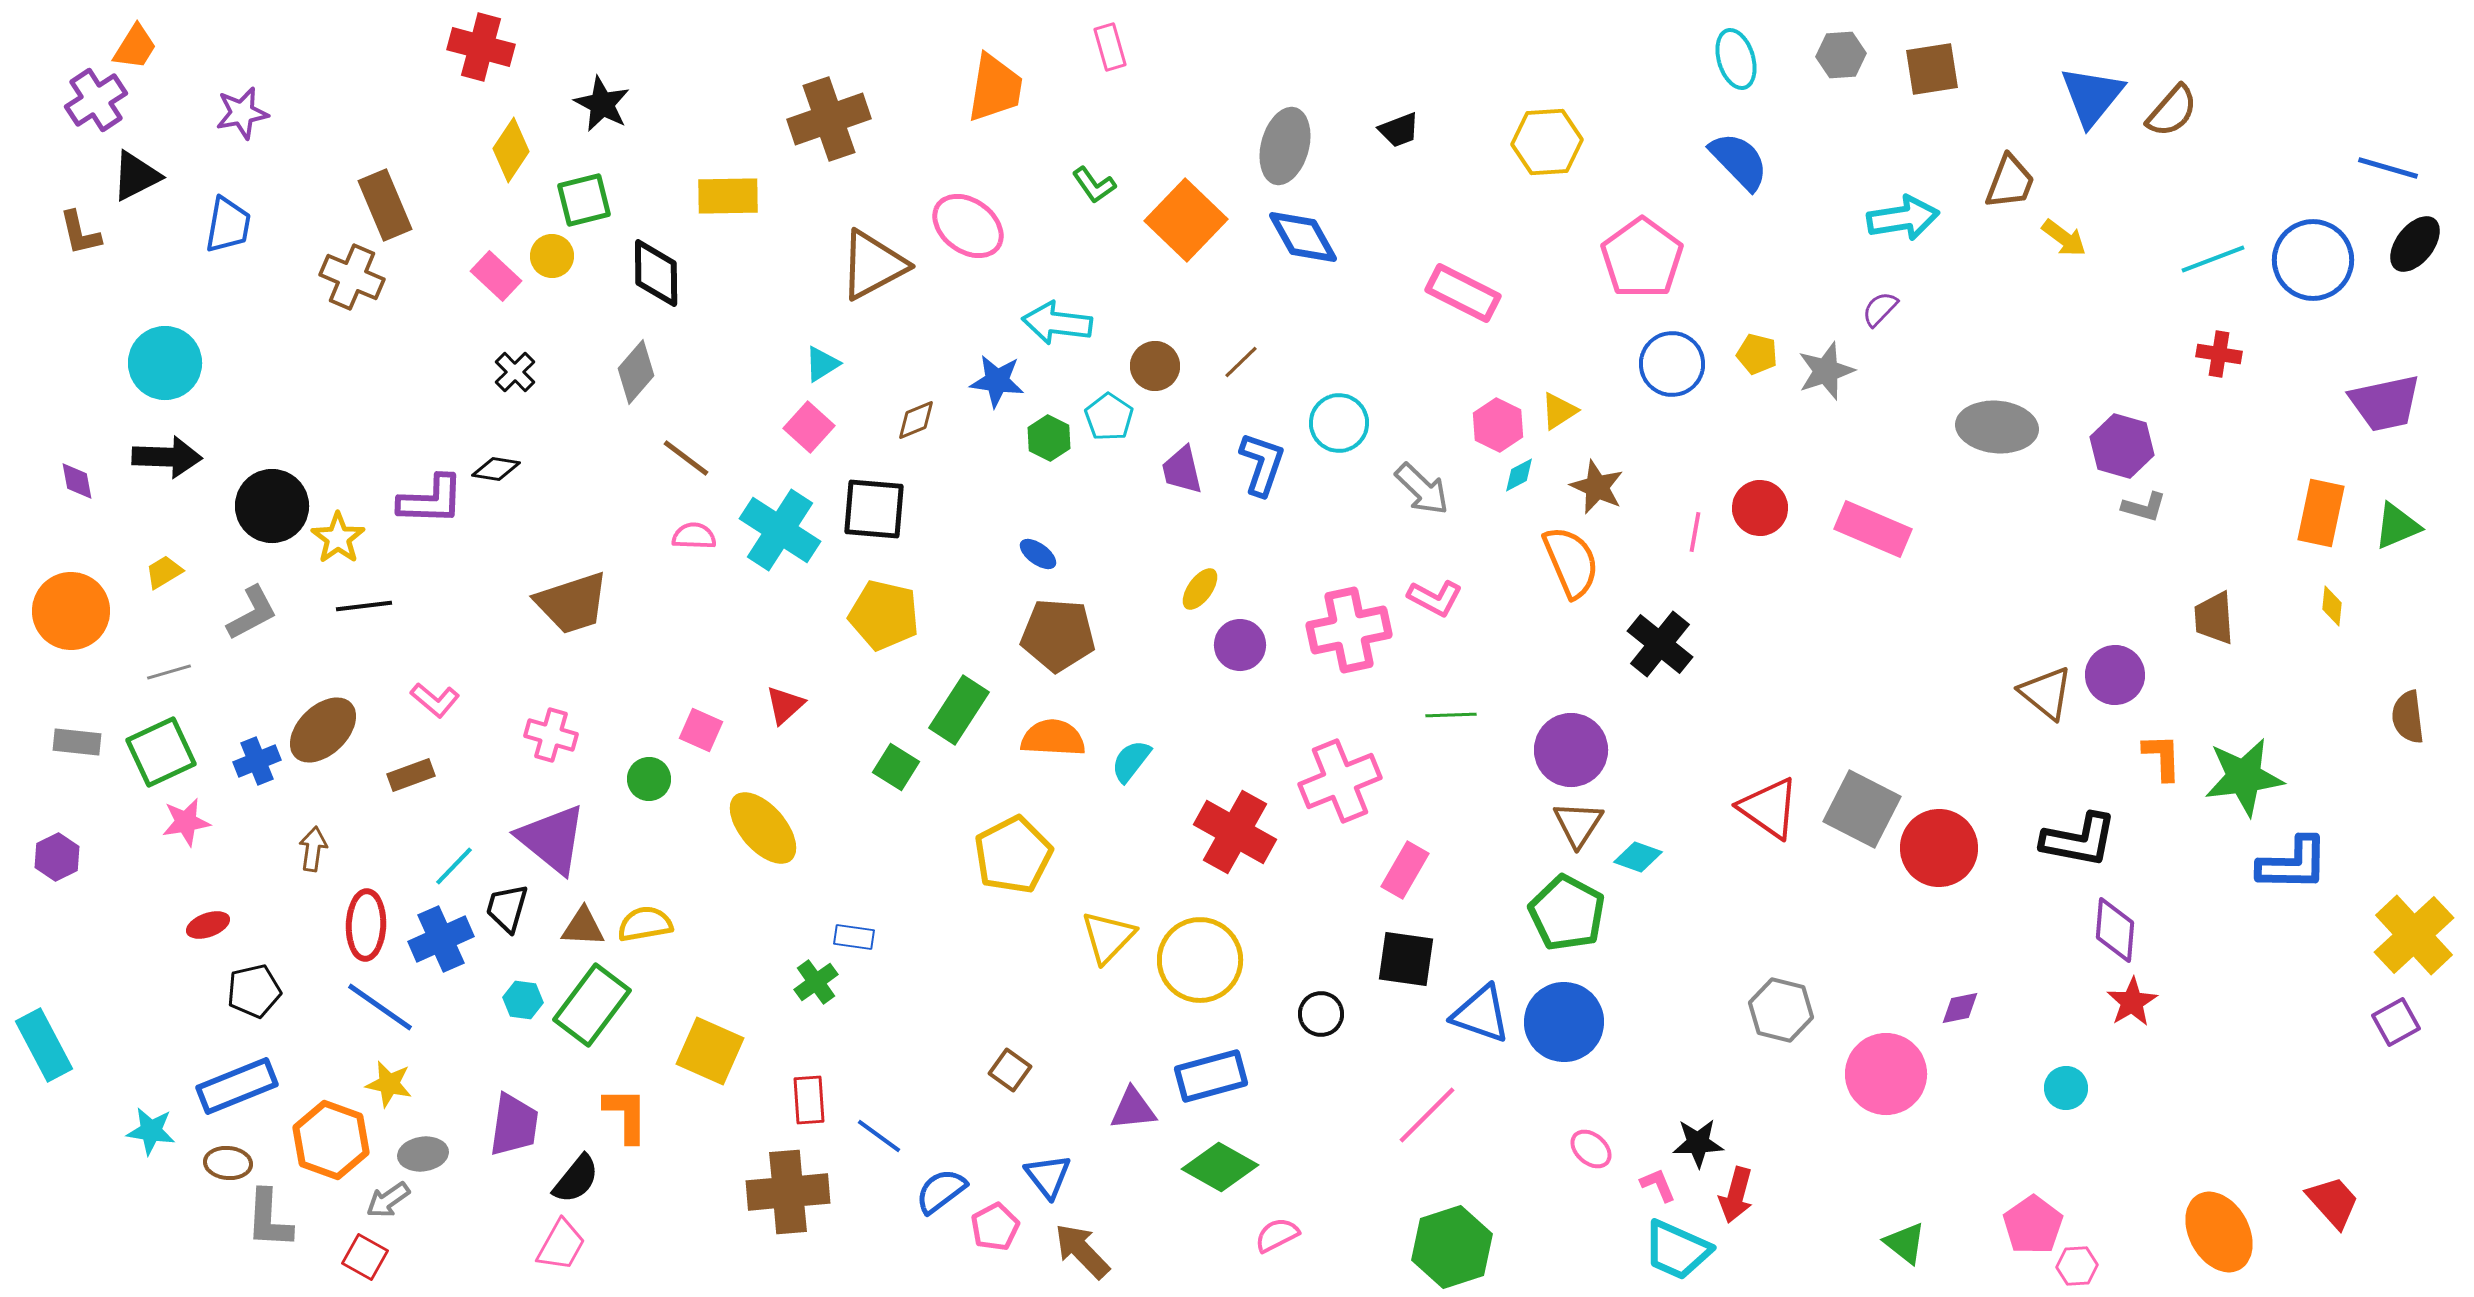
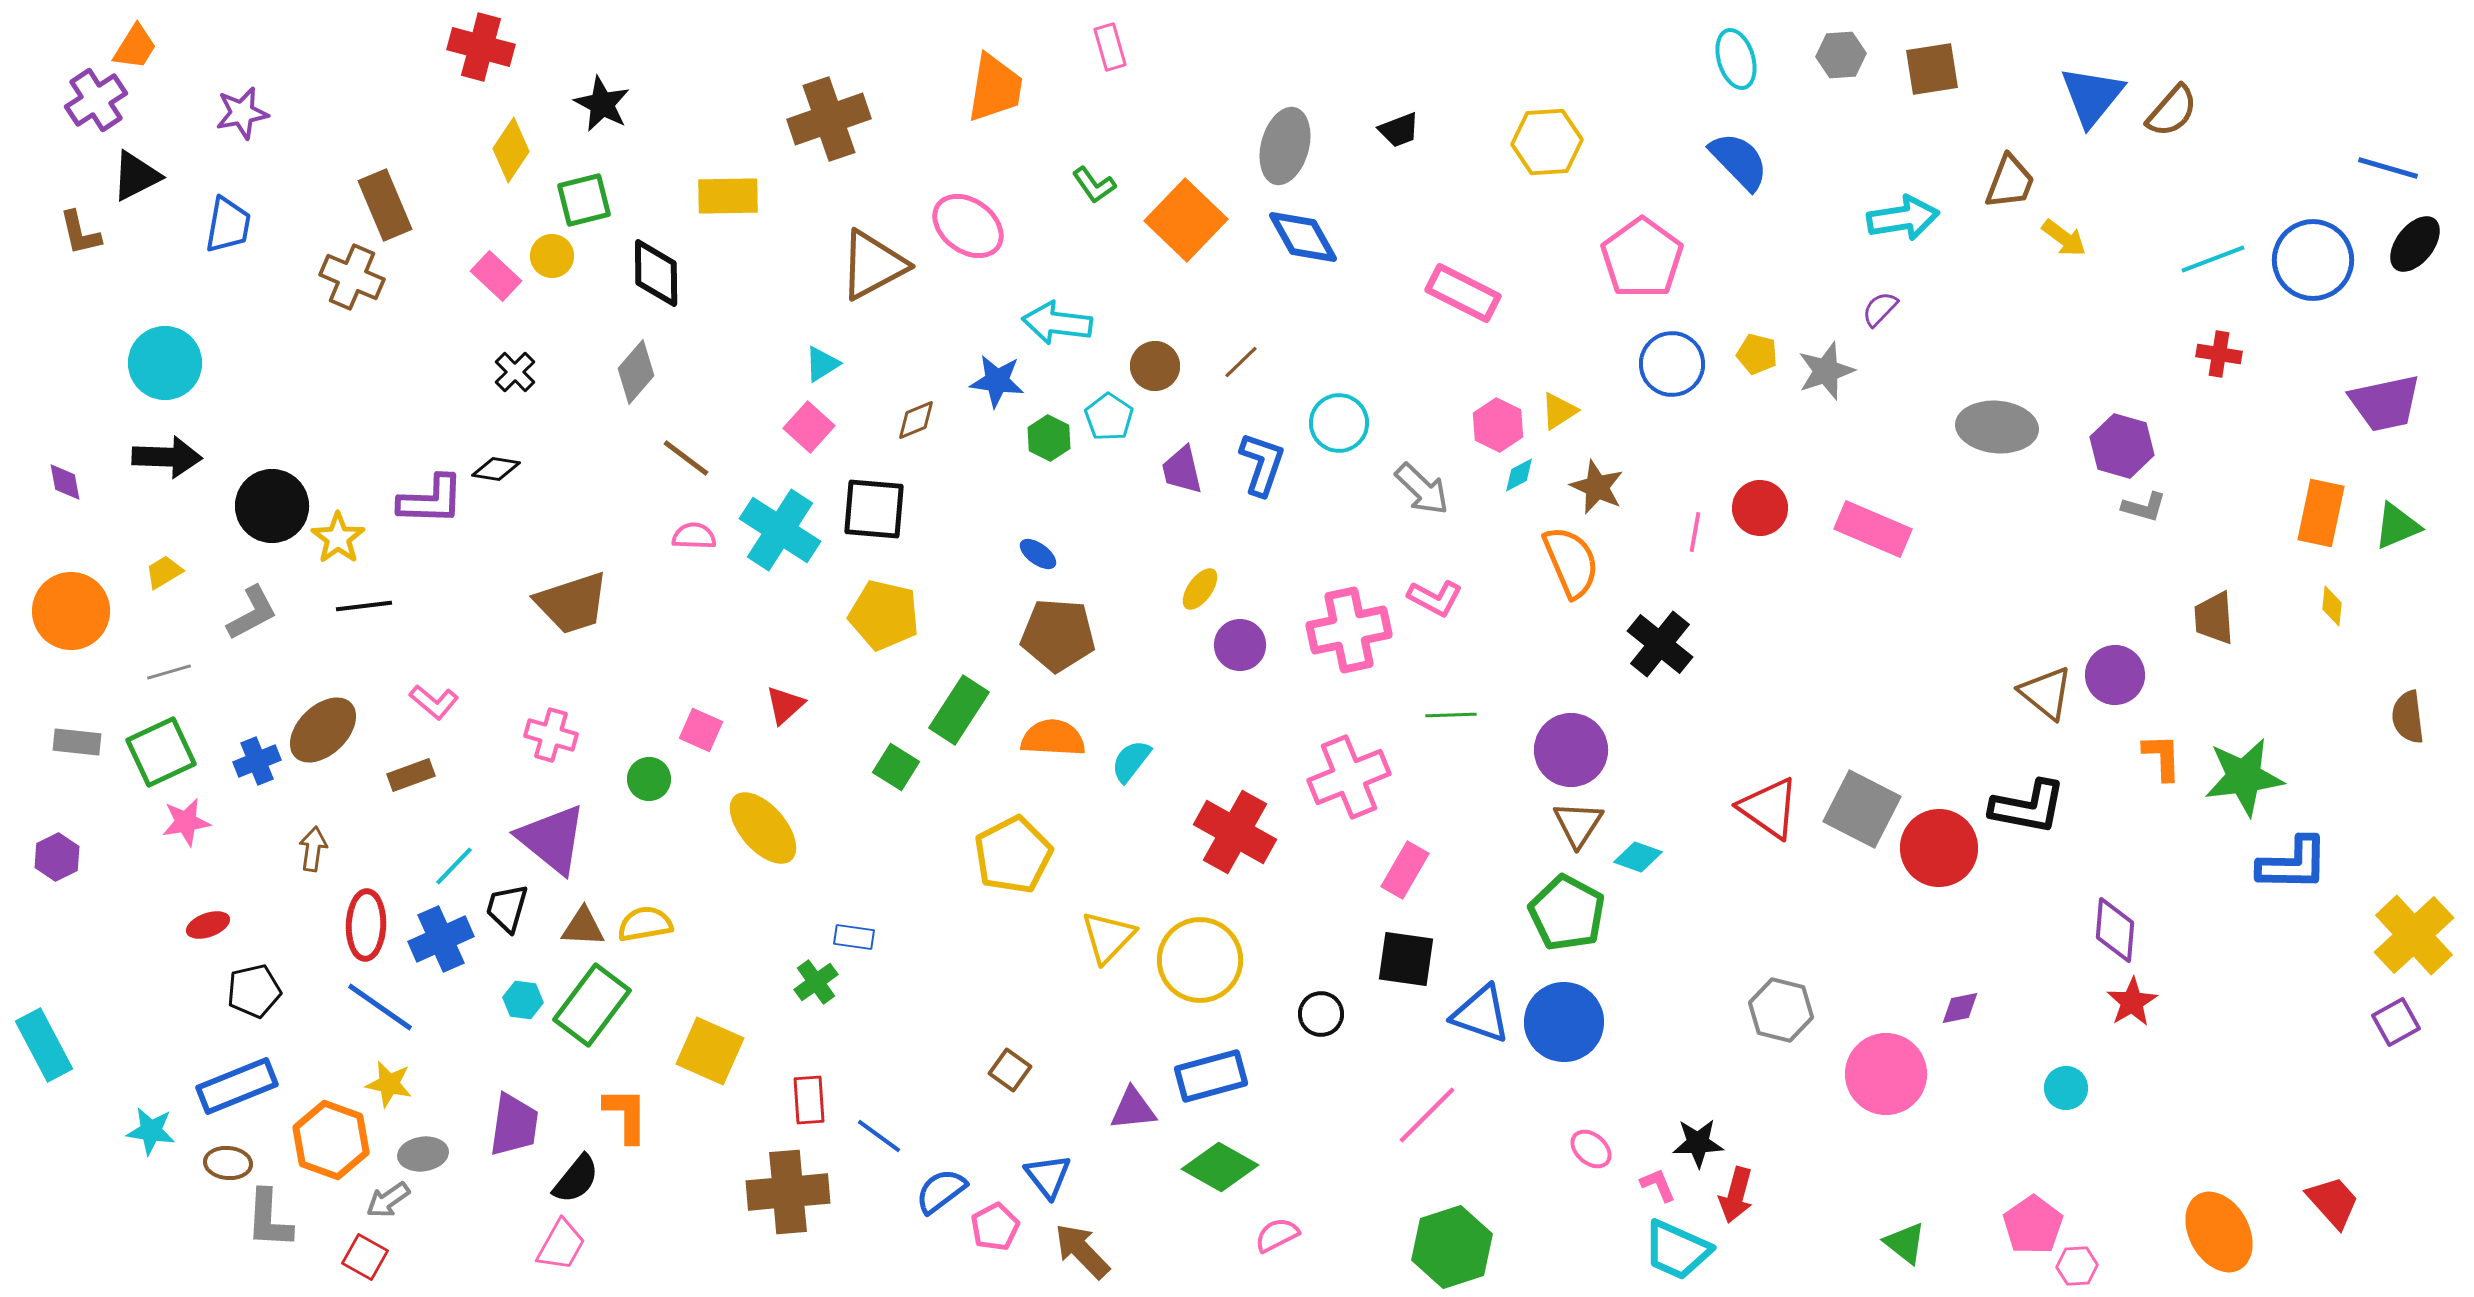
purple diamond at (77, 481): moved 12 px left, 1 px down
pink L-shape at (435, 700): moved 1 px left, 2 px down
pink cross at (1340, 781): moved 9 px right, 4 px up
black L-shape at (2079, 840): moved 51 px left, 33 px up
